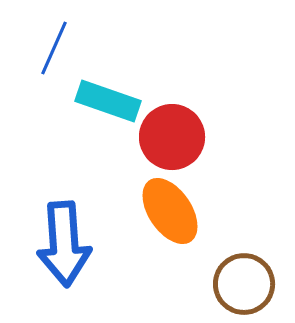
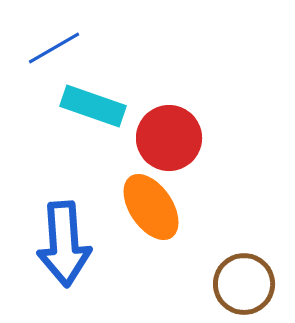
blue line: rotated 36 degrees clockwise
cyan rectangle: moved 15 px left, 5 px down
red circle: moved 3 px left, 1 px down
orange ellipse: moved 19 px left, 4 px up
